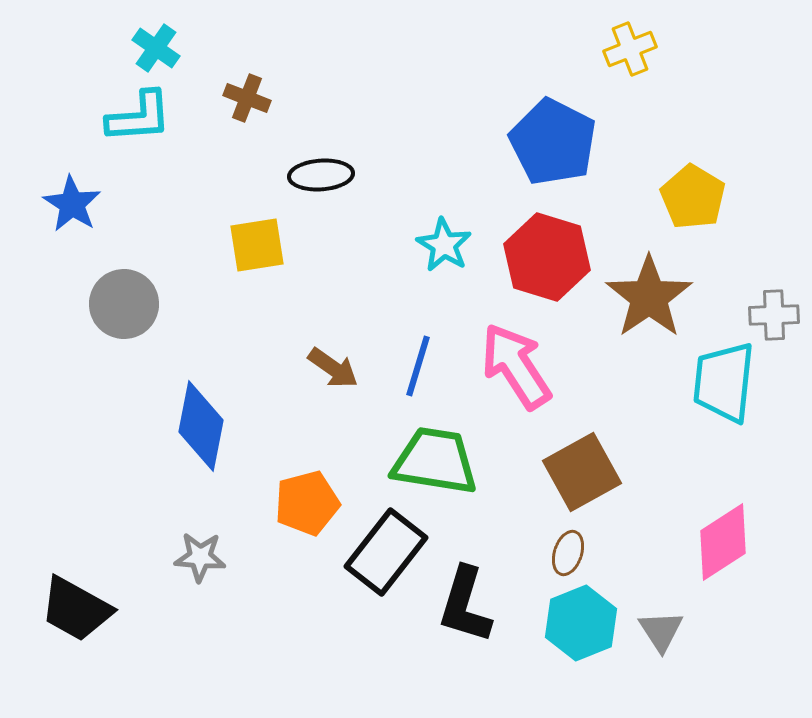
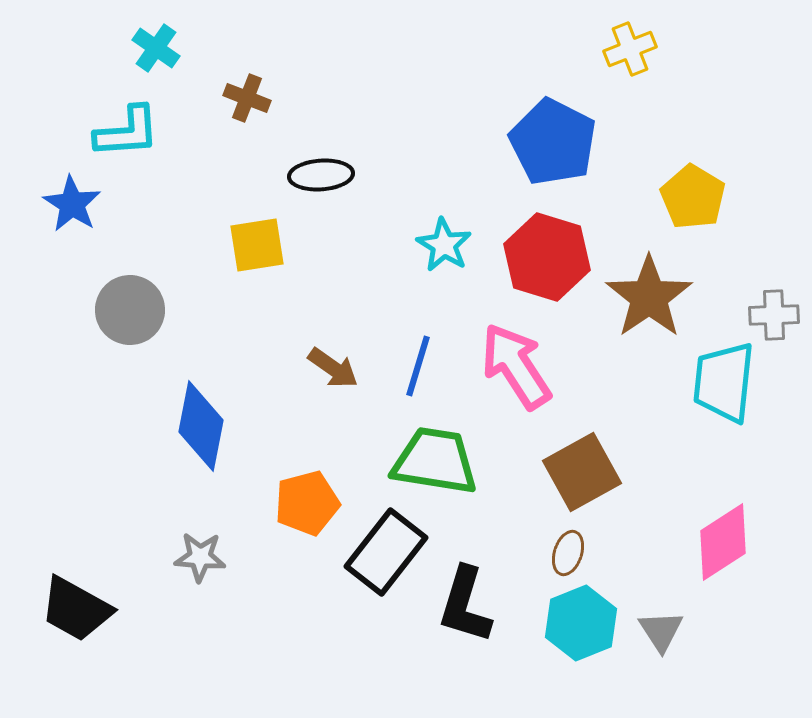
cyan L-shape: moved 12 px left, 15 px down
gray circle: moved 6 px right, 6 px down
